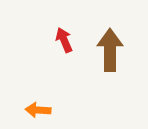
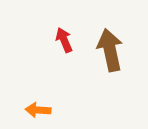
brown arrow: rotated 12 degrees counterclockwise
